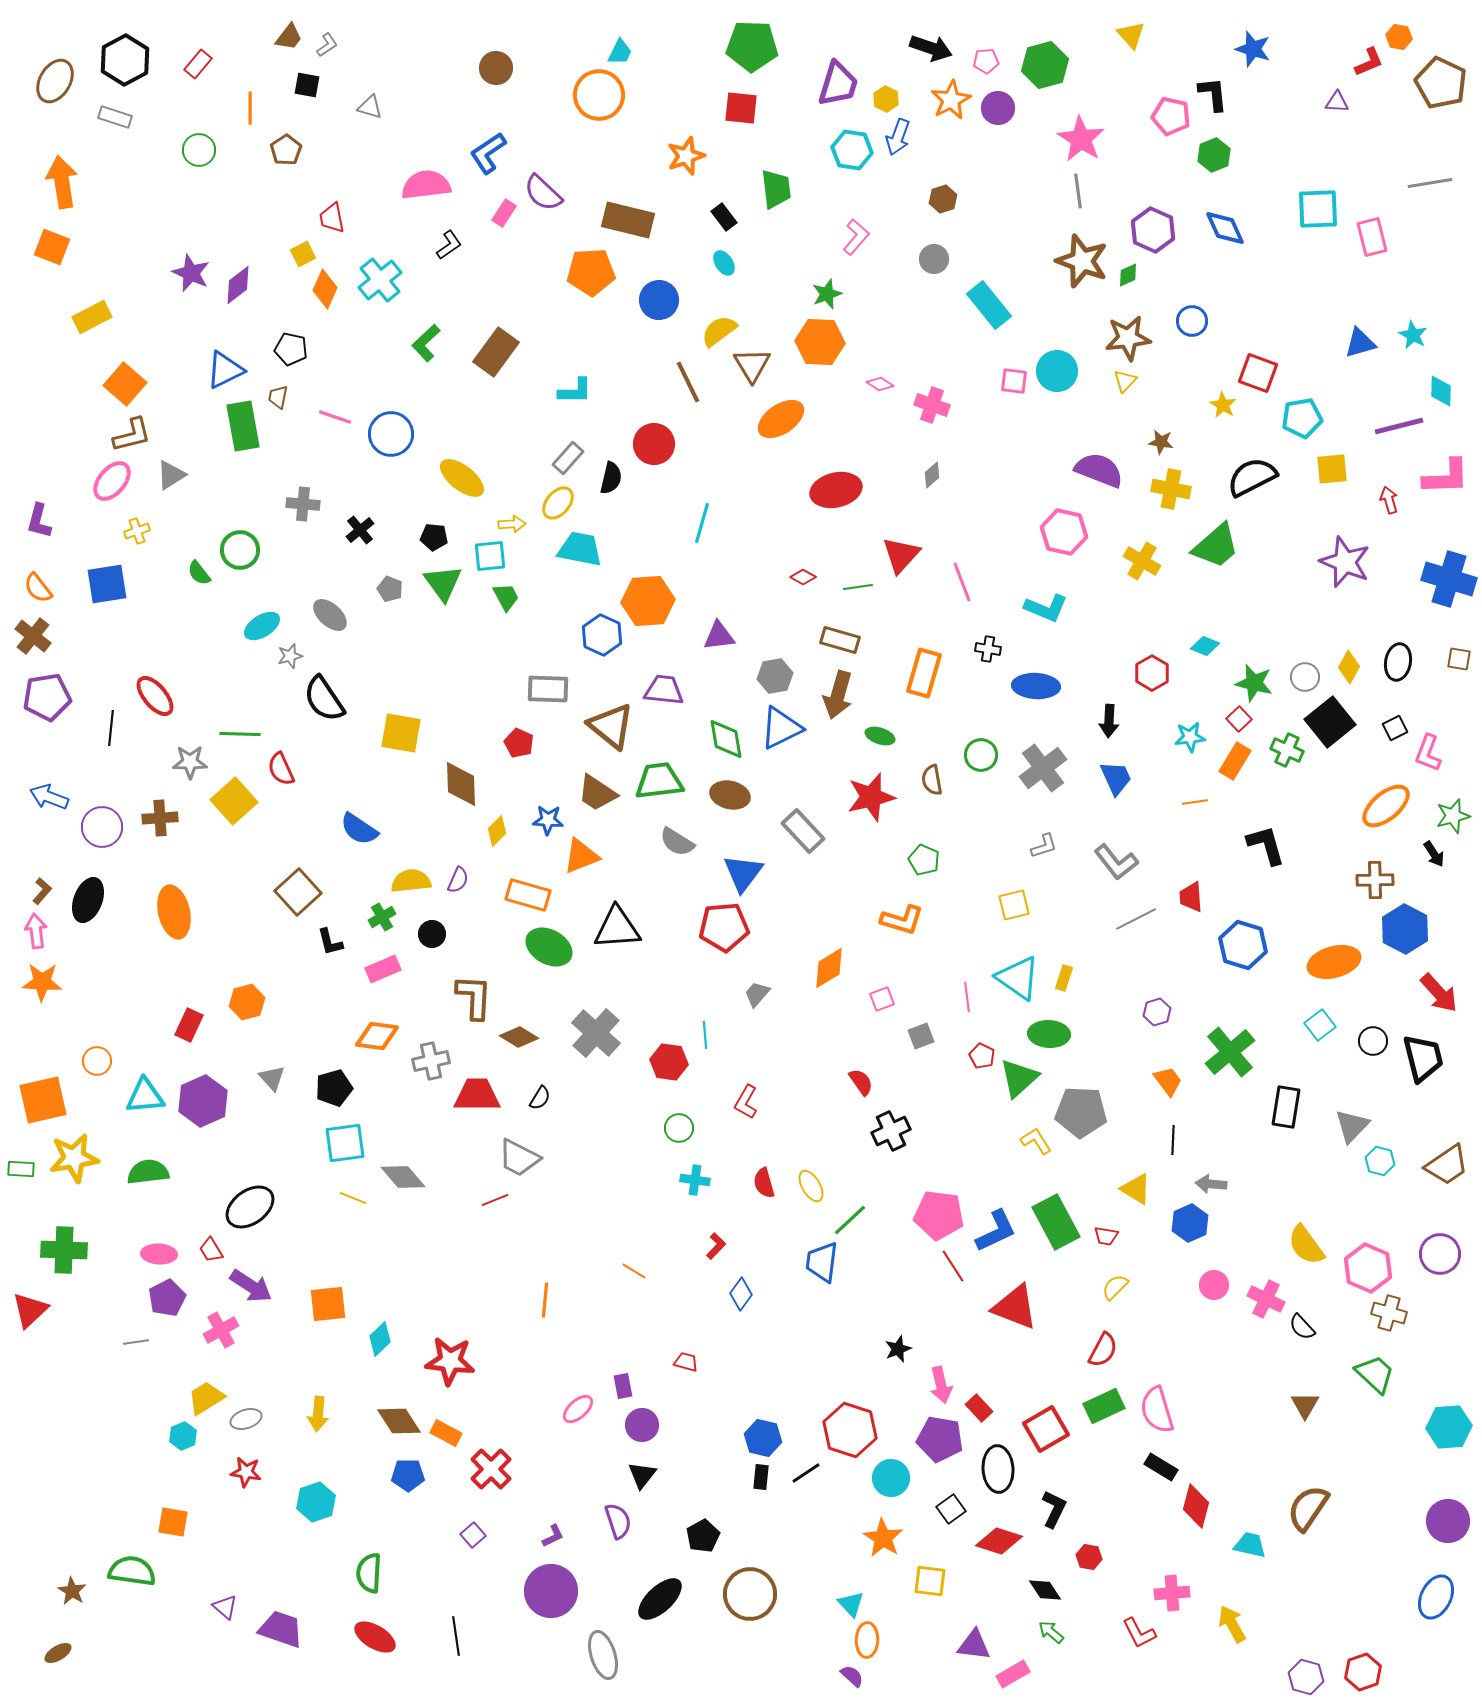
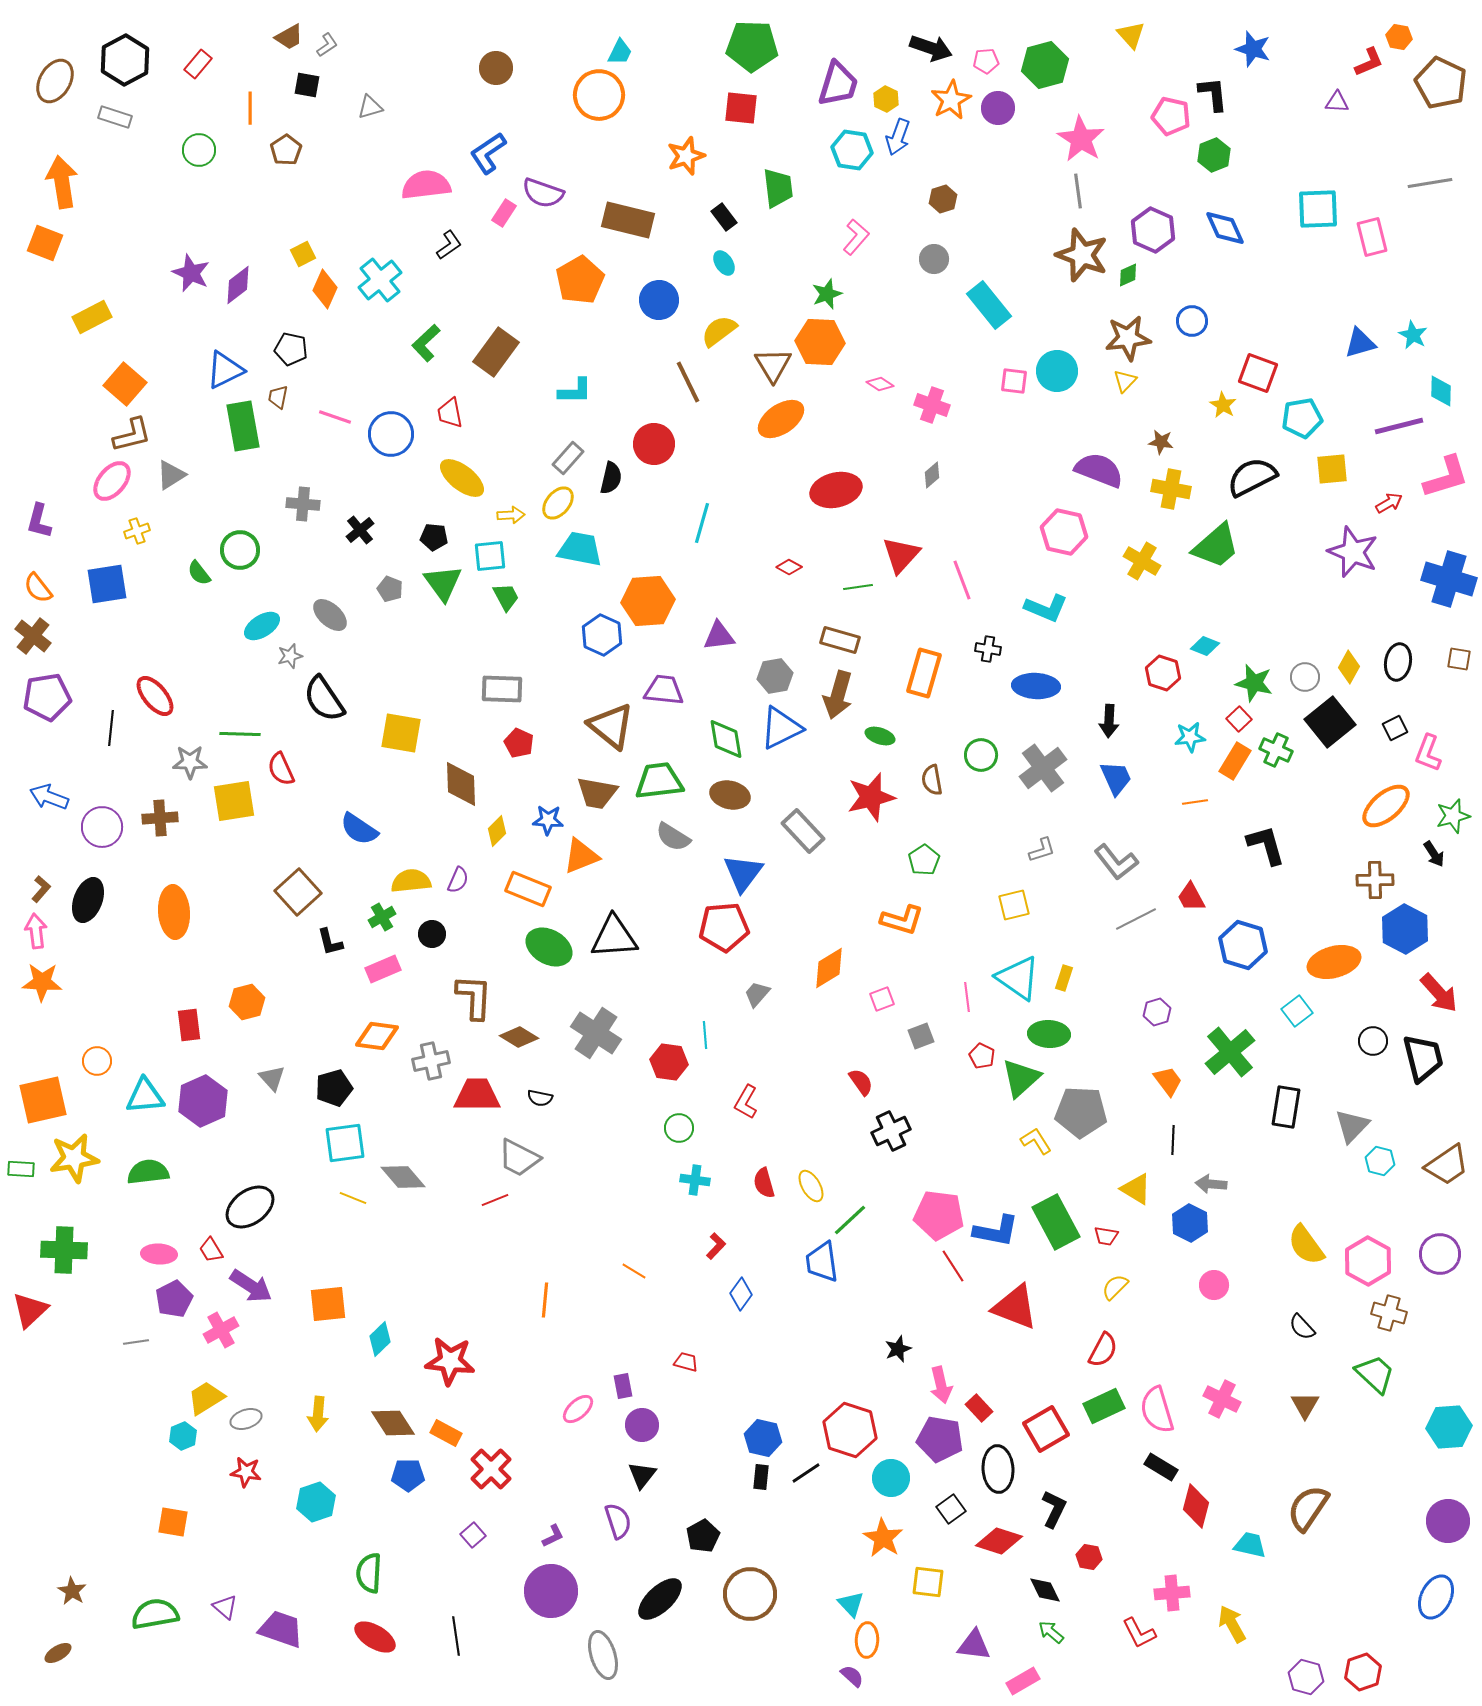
brown trapezoid at (289, 37): rotated 24 degrees clockwise
gray triangle at (370, 107): rotated 32 degrees counterclockwise
green trapezoid at (776, 189): moved 2 px right, 1 px up
purple semicircle at (543, 193): rotated 24 degrees counterclockwise
red trapezoid at (332, 218): moved 118 px right, 195 px down
orange square at (52, 247): moved 7 px left, 4 px up
brown star at (1082, 261): moved 6 px up
orange pentagon at (591, 272): moved 11 px left, 8 px down; rotated 27 degrees counterclockwise
brown triangle at (752, 365): moved 21 px right
pink L-shape at (1446, 477): rotated 15 degrees counterclockwise
red arrow at (1389, 500): moved 3 px down; rotated 76 degrees clockwise
yellow arrow at (512, 524): moved 1 px left, 9 px up
purple star at (1345, 562): moved 8 px right, 10 px up
red diamond at (803, 577): moved 14 px left, 10 px up
pink line at (962, 582): moved 2 px up
red hexagon at (1152, 673): moved 11 px right; rotated 12 degrees counterclockwise
gray rectangle at (548, 689): moved 46 px left
green cross at (1287, 750): moved 11 px left
brown trapezoid at (597, 793): rotated 24 degrees counterclockwise
yellow square at (234, 801): rotated 33 degrees clockwise
gray semicircle at (677, 842): moved 4 px left, 5 px up
gray L-shape at (1044, 846): moved 2 px left, 4 px down
green pentagon at (924, 860): rotated 16 degrees clockwise
brown L-shape at (42, 891): moved 1 px left, 2 px up
orange rectangle at (528, 895): moved 6 px up; rotated 6 degrees clockwise
red trapezoid at (1191, 897): rotated 24 degrees counterclockwise
orange ellipse at (174, 912): rotated 9 degrees clockwise
black triangle at (617, 928): moved 3 px left, 9 px down
red rectangle at (189, 1025): rotated 32 degrees counterclockwise
cyan square at (1320, 1025): moved 23 px left, 14 px up
gray cross at (596, 1033): rotated 9 degrees counterclockwise
green triangle at (1019, 1078): moved 2 px right
black semicircle at (540, 1098): rotated 70 degrees clockwise
blue hexagon at (1190, 1223): rotated 9 degrees counterclockwise
blue L-shape at (996, 1231): rotated 36 degrees clockwise
blue trapezoid at (822, 1262): rotated 15 degrees counterclockwise
pink hexagon at (1368, 1268): moved 7 px up; rotated 6 degrees clockwise
purple pentagon at (167, 1298): moved 7 px right, 1 px down
pink cross at (1266, 1299): moved 44 px left, 100 px down
brown diamond at (399, 1421): moved 6 px left, 2 px down
green semicircle at (132, 1571): moved 23 px right, 43 px down; rotated 18 degrees counterclockwise
yellow square at (930, 1581): moved 2 px left, 1 px down
black diamond at (1045, 1590): rotated 8 degrees clockwise
pink rectangle at (1013, 1674): moved 10 px right, 7 px down
